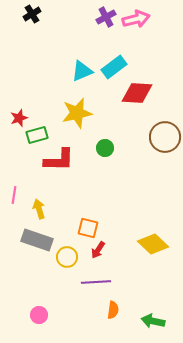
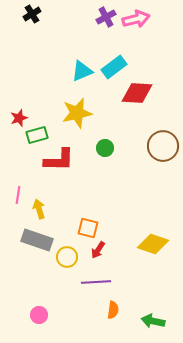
brown circle: moved 2 px left, 9 px down
pink line: moved 4 px right
yellow diamond: rotated 24 degrees counterclockwise
